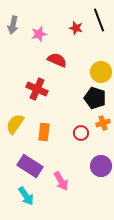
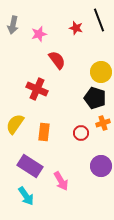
red semicircle: rotated 30 degrees clockwise
